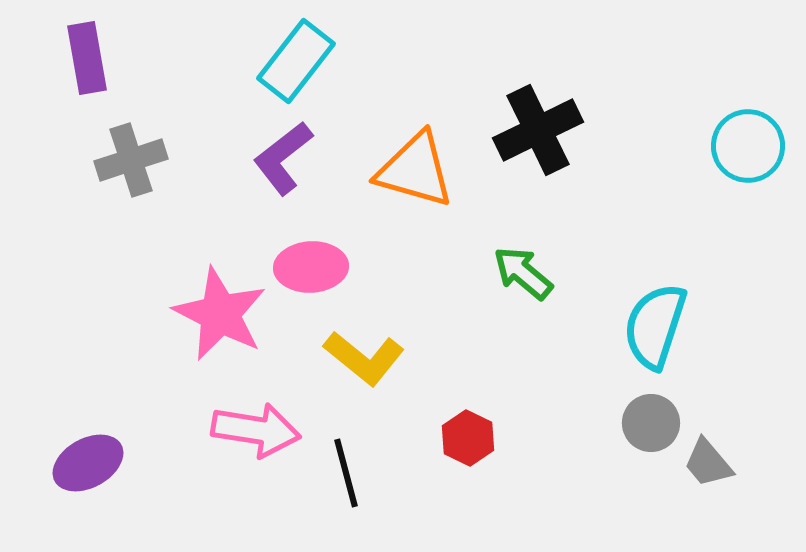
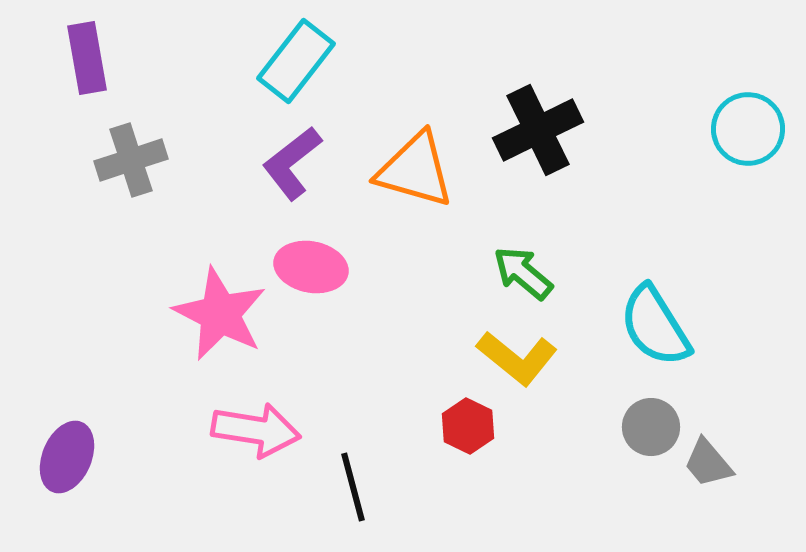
cyan circle: moved 17 px up
purple L-shape: moved 9 px right, 5 px down
pink ellipse: rotated 14 degrees clockwise
cyan semicircle: rotated 50 degrees counterclockwise
yellow L-shape: moved 153 px right
gray circle: moved 4 px down
red hexagon: moved 12 px up
purple ellipse: moved 21 px left, 6 px up; rotated 38 degrees counterclockwise
black line: moved 7 px right, 14 px down
